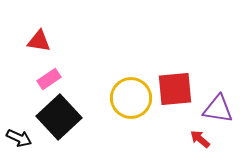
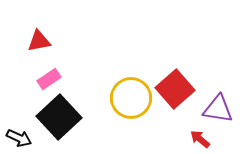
red triangle: rotated 20 degrees counterclockwise
red square: rotated 36 degrees counterclockwise
